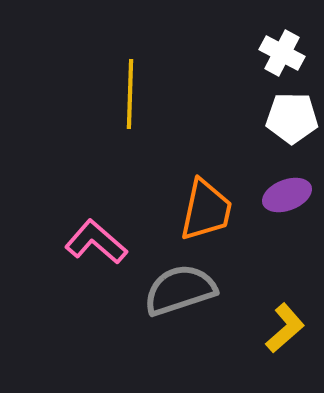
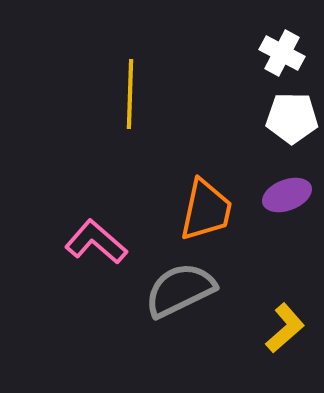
gray semicircle: rotated 8 degrees counterclockwise
